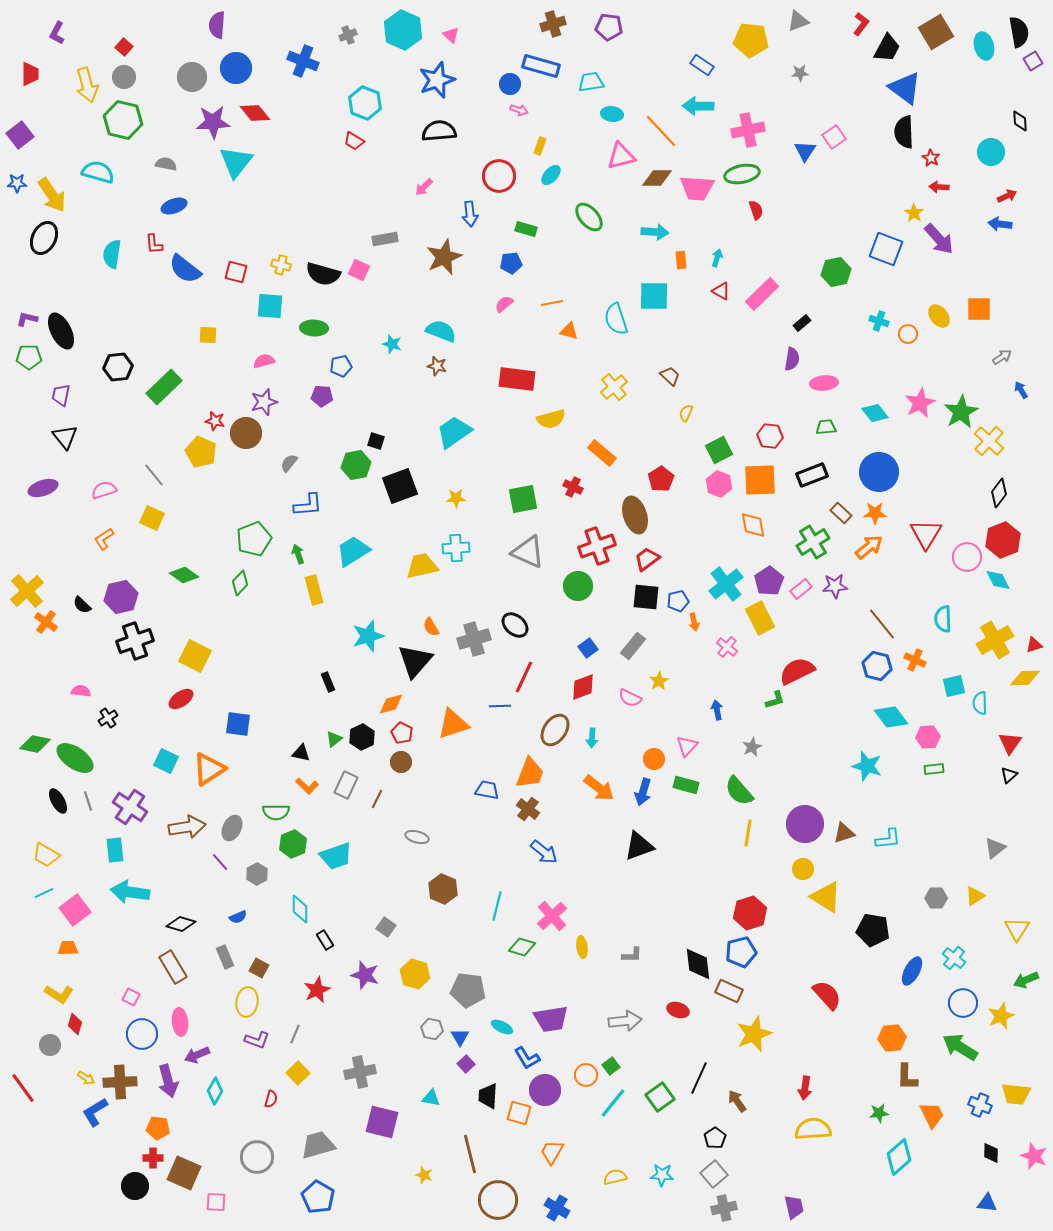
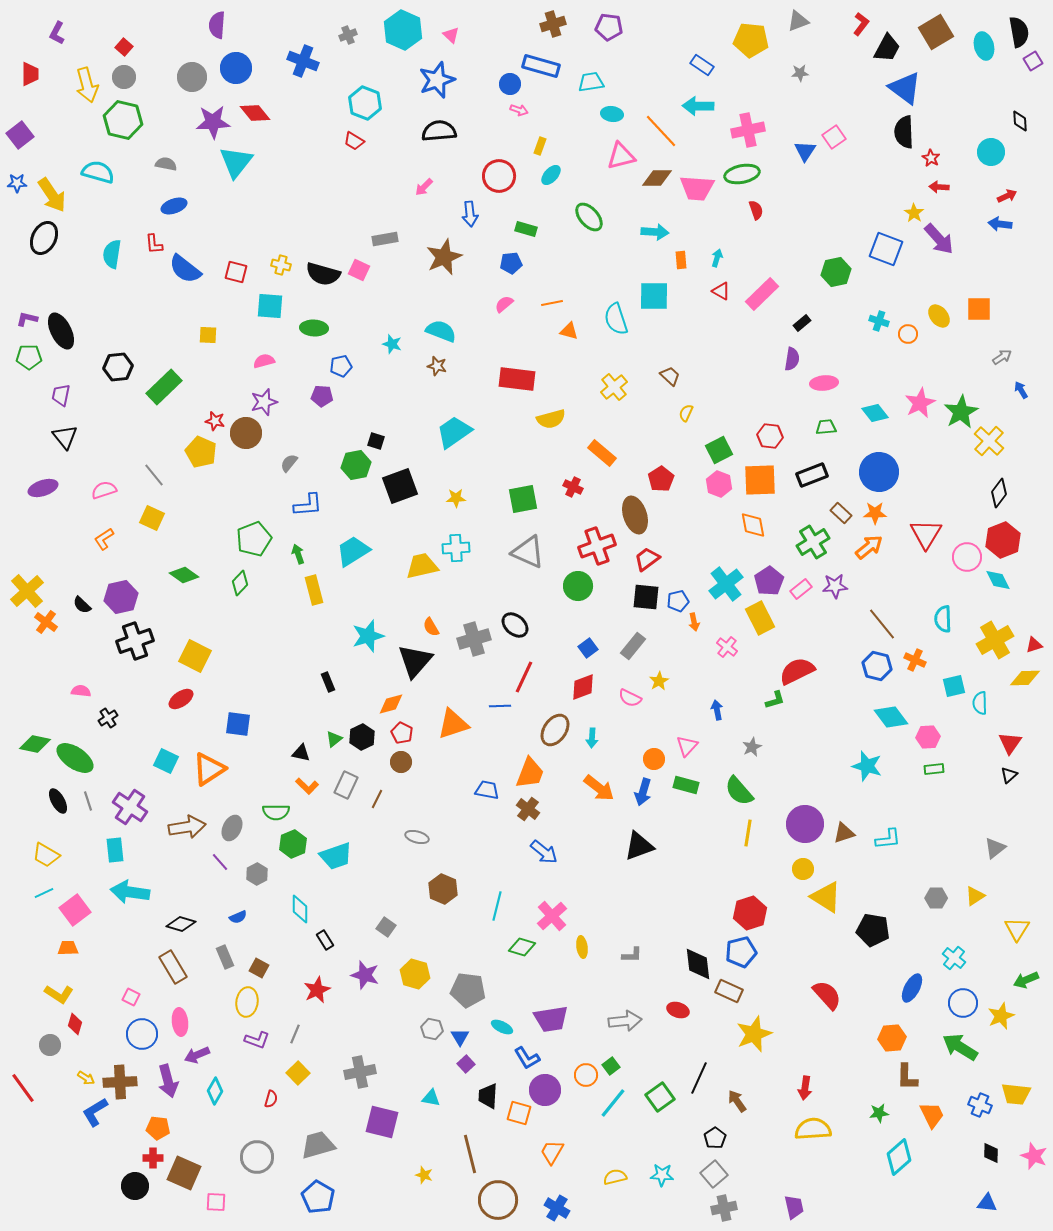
blue ellipse at (912, 971): moved 17 px down
